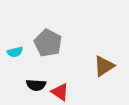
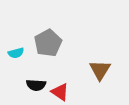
gray pentagon: rotated 16 degrees clockwise
cyan semicircle: moved 1 px right, 1 px down
brown triangle: moved 4 px left, 4 px down; rotated 25 degrees counterclockwise
